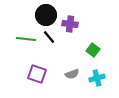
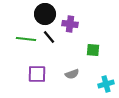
black circle: moved 1 px left, 1 px up
green square: rotated 32 degrees counterclockwise
purple square: rotated 18 degrees counterclockwise
cyan cross: moved 9 px right, 6 px down
